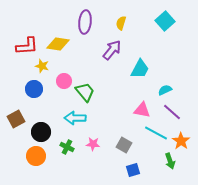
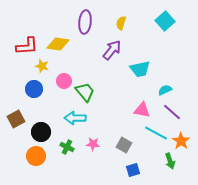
cyan trapezoid: rotated 50 degrees clockwise
